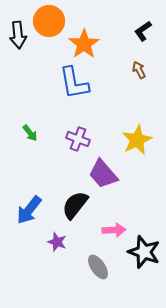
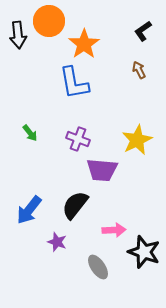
purple trapezoid: moved 1 px left, 4 px up; rotated 44 degrees counterclockwise
